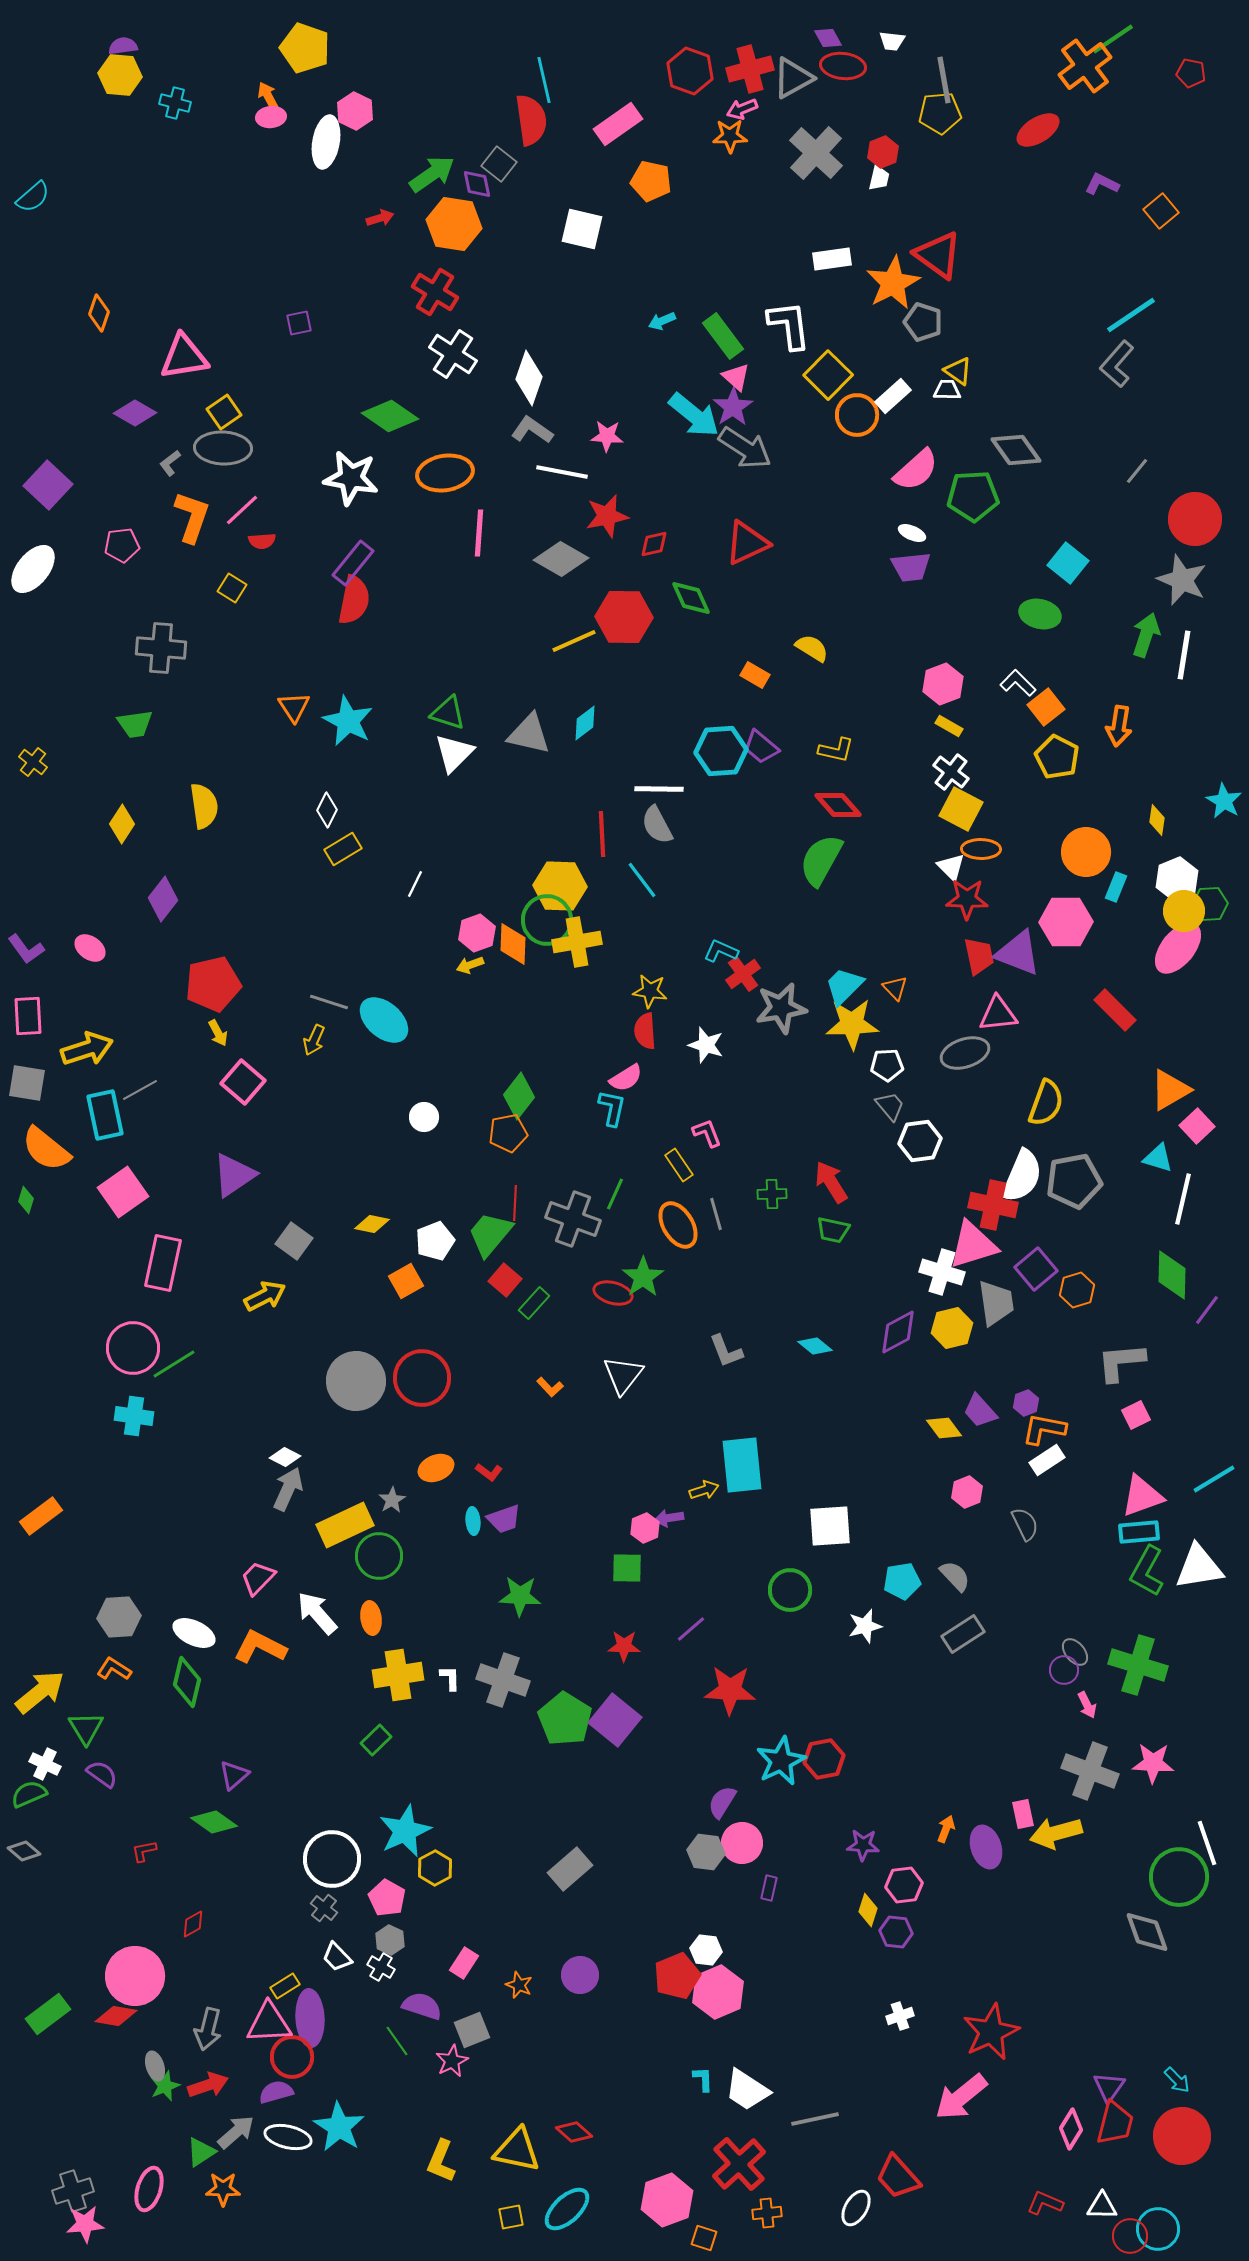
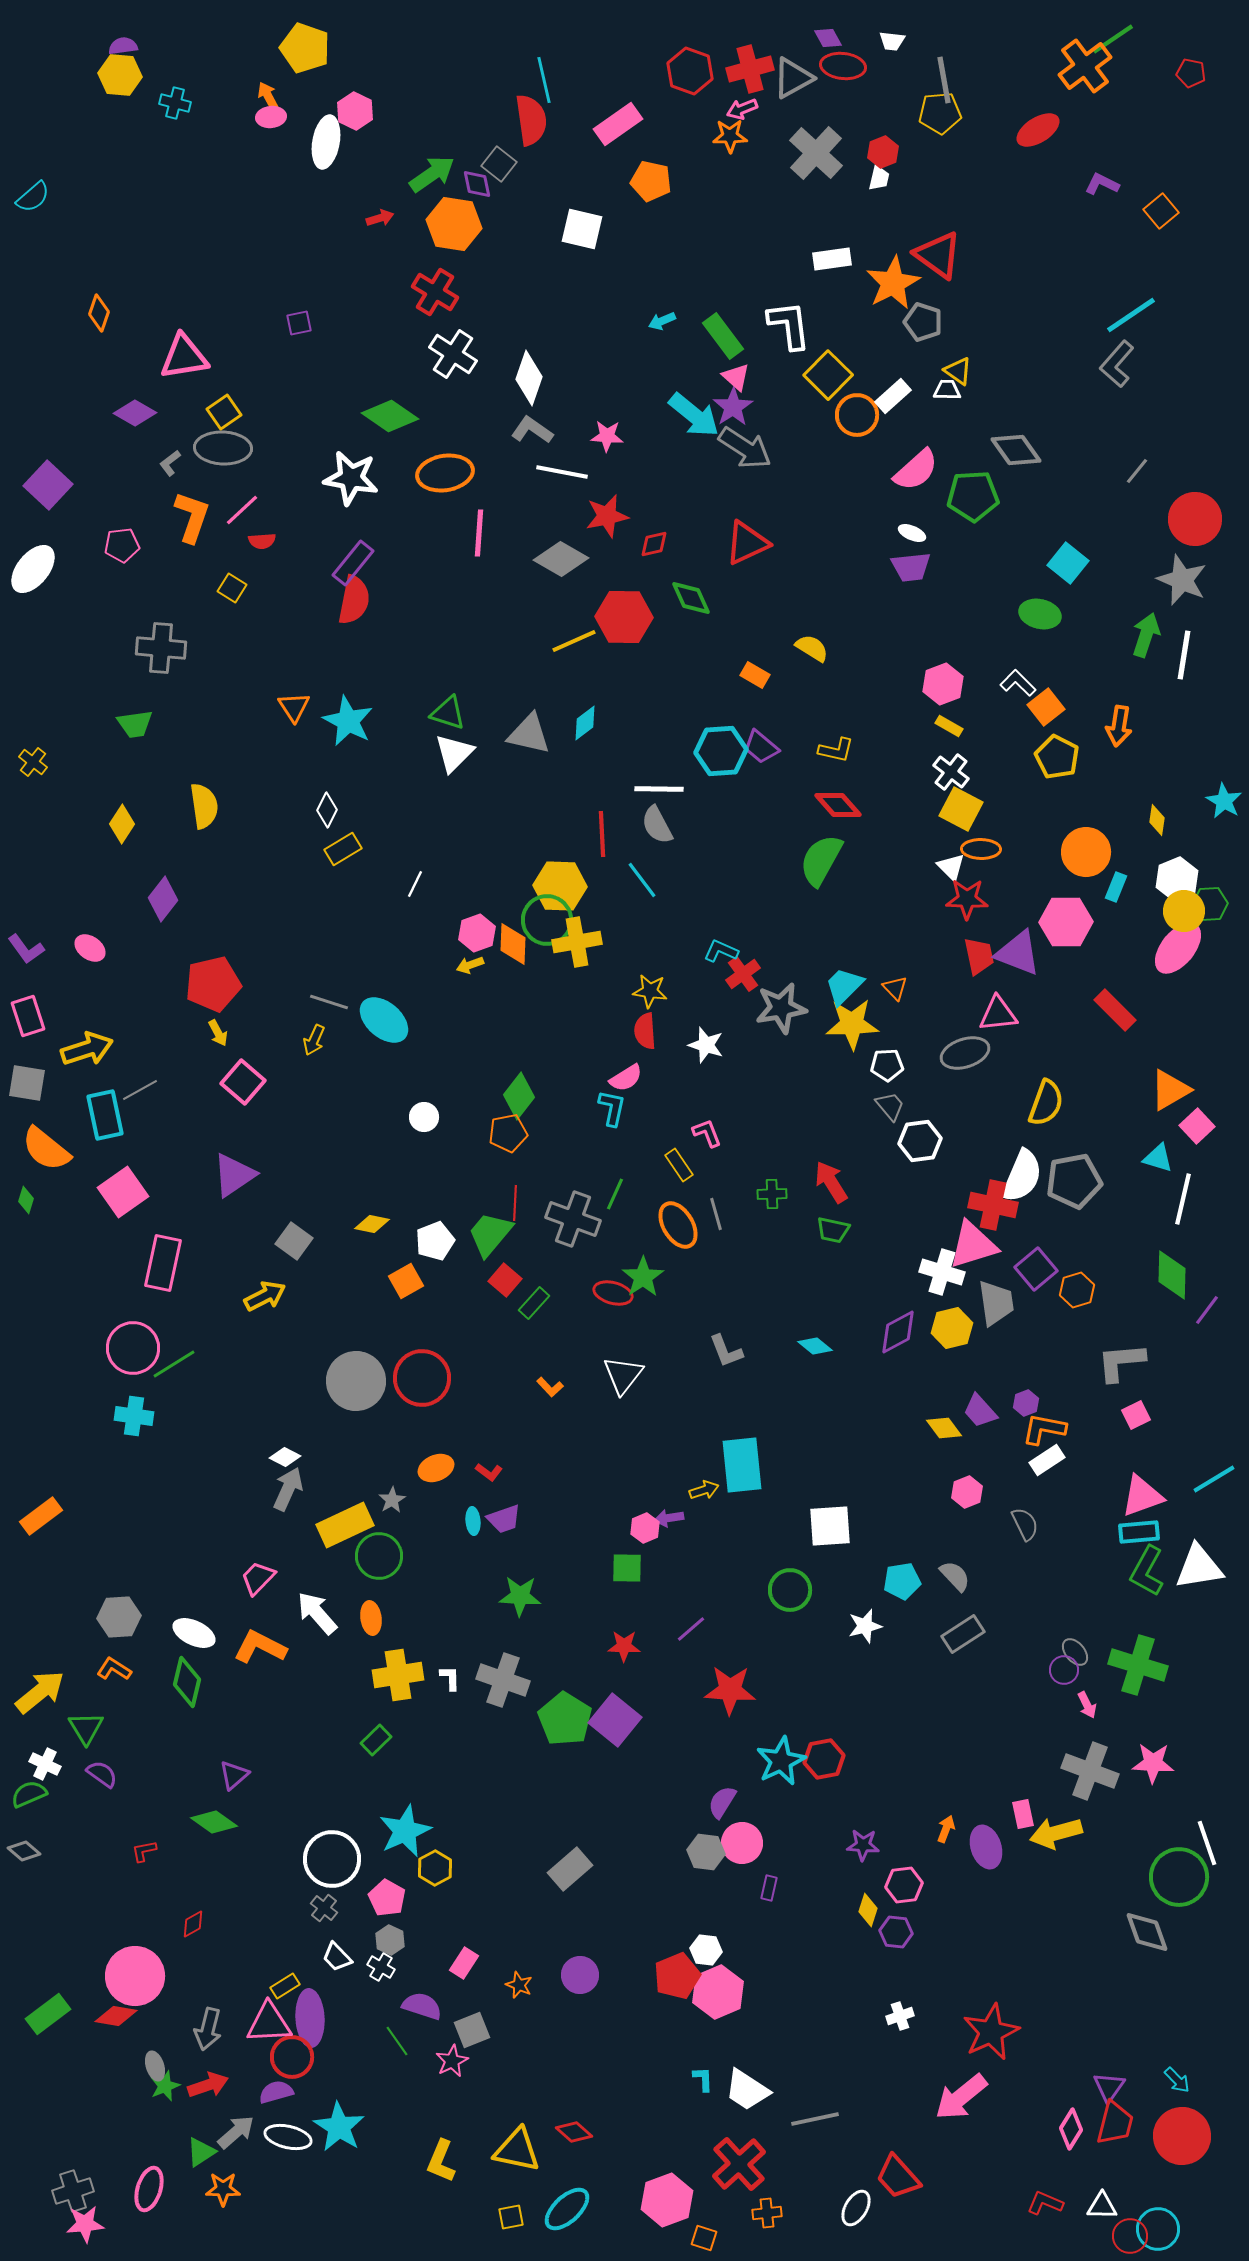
pink rectangle at (28, 1016): rotated 15 degrees counterclockwise
